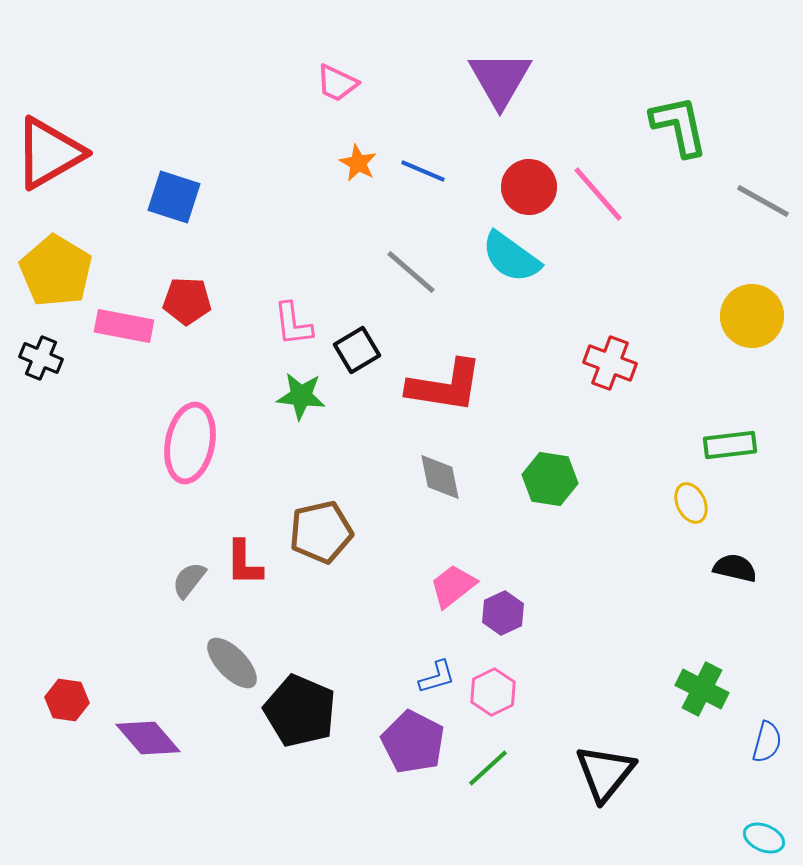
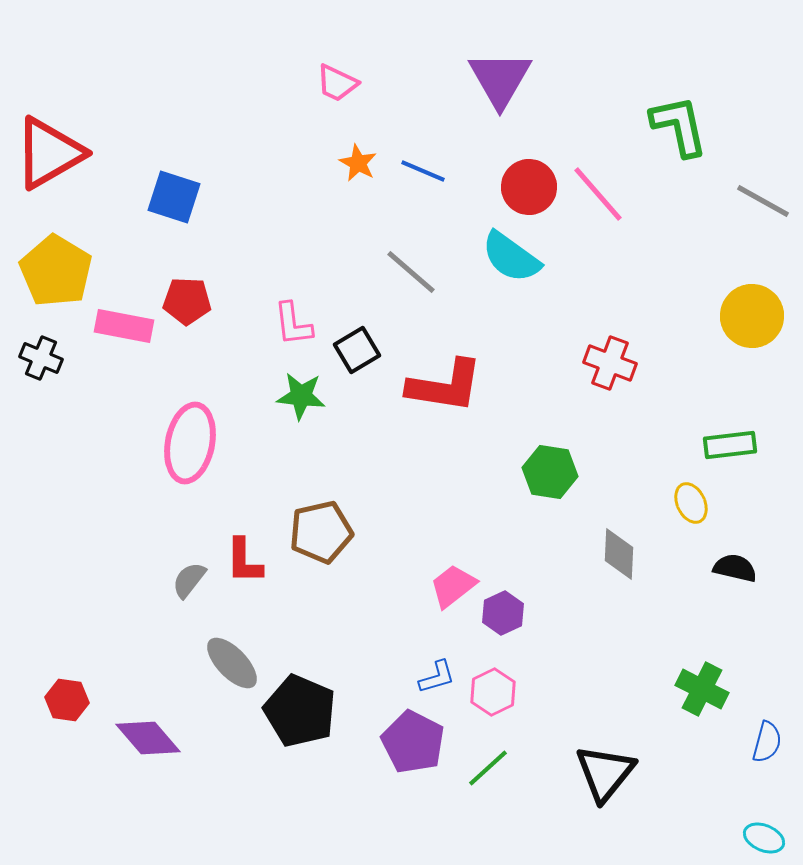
gray diamond at (440, 477): moved 179 px right, 77 px down; rotated 14 degrees clockwise
green hexagon at (550, 479): moved 7 px up
red L-shape at (244, 563): moved 2 px up
